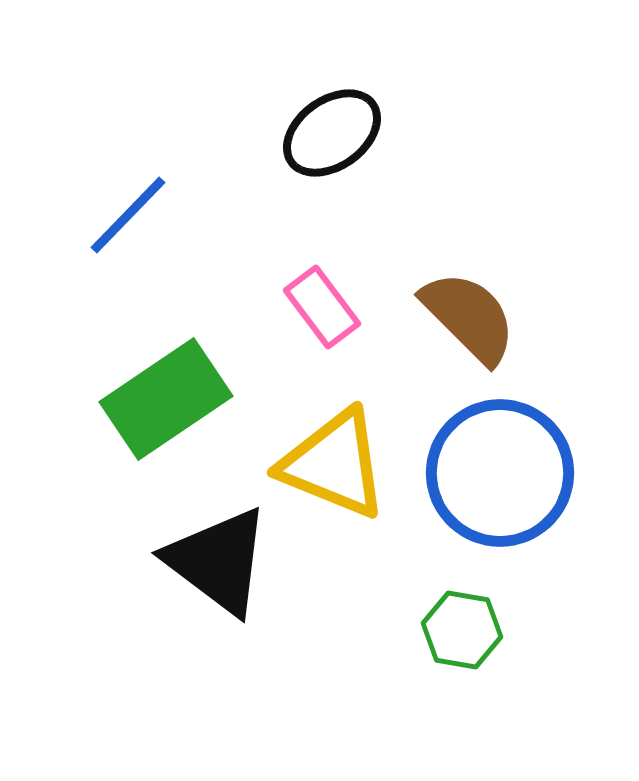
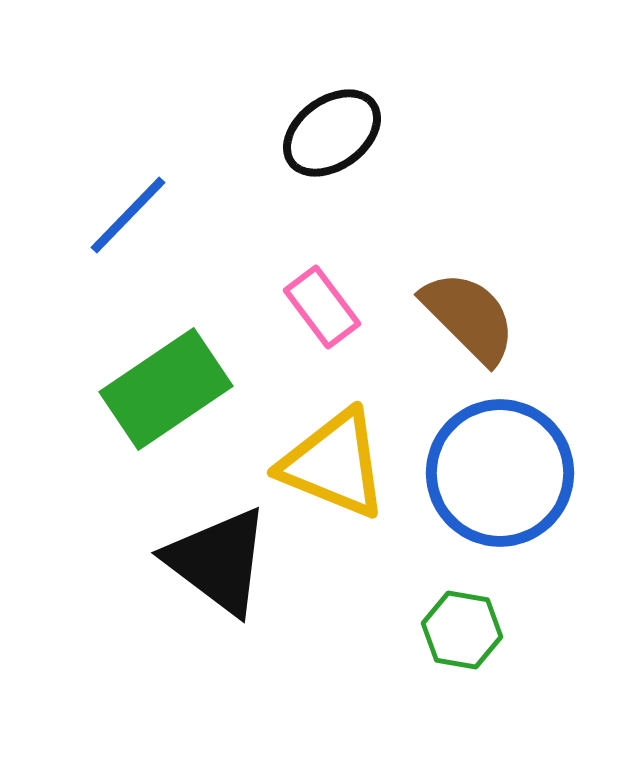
green rectangle: moved 10 px up
